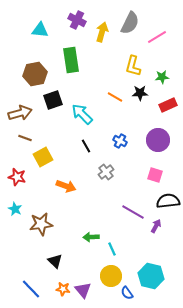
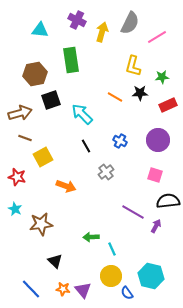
black square: moved 2 px left
